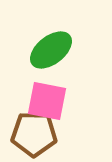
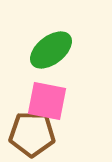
brown pentagon: moved 2 px left
